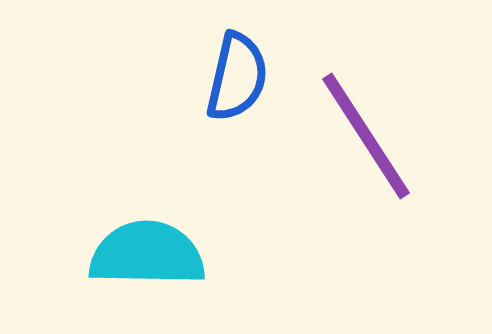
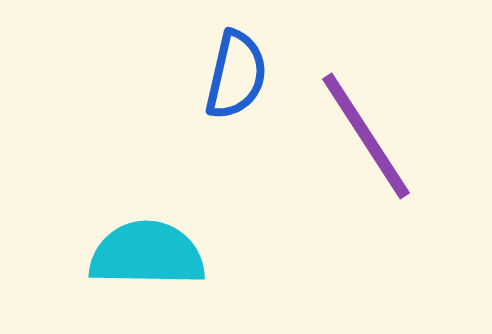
blue semicircle: moved 1 px left, 2 px up
